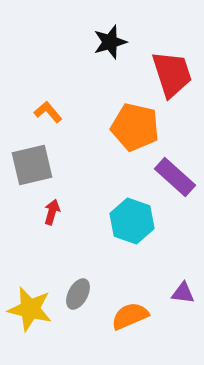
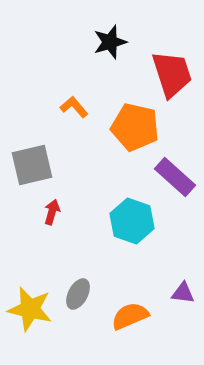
orange L-shape: moved 26 px right, 5 px up
